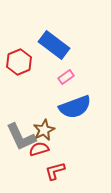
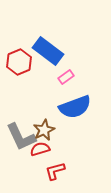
blue rectangle: moved 6 px left, 6 px down
red semicircle: moved 1 px right
